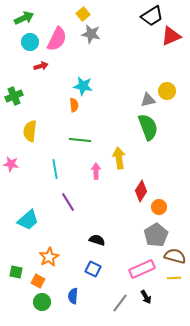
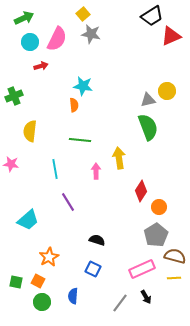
green square: moved 10 px down
